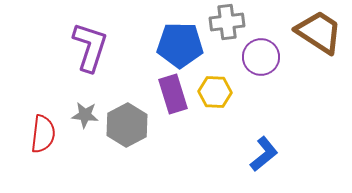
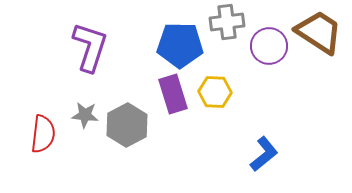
purple circle: moved 8 px right, 11 px up
